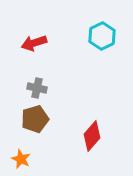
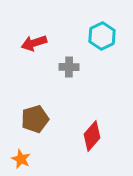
gray cross: moved 32 px right, 21 px up; rotated 12 degrees counterclockwise
